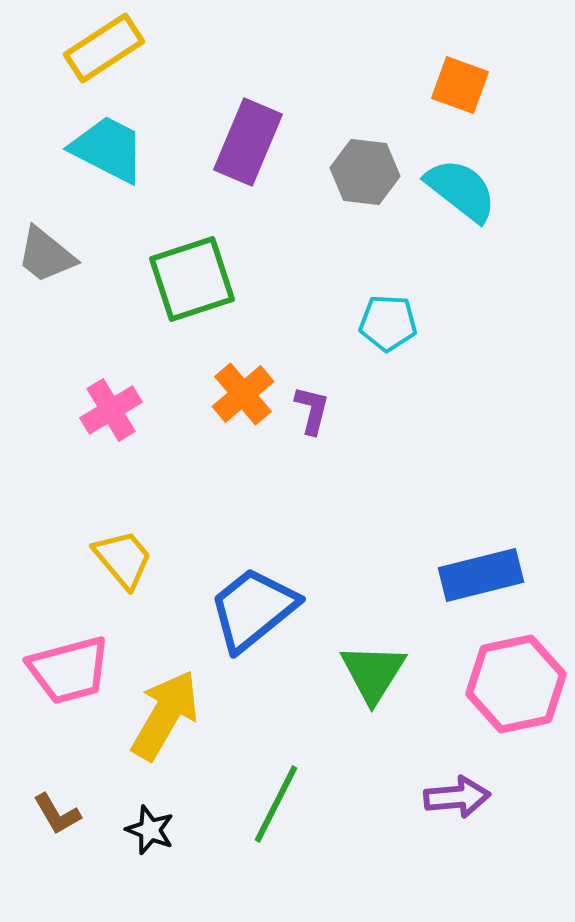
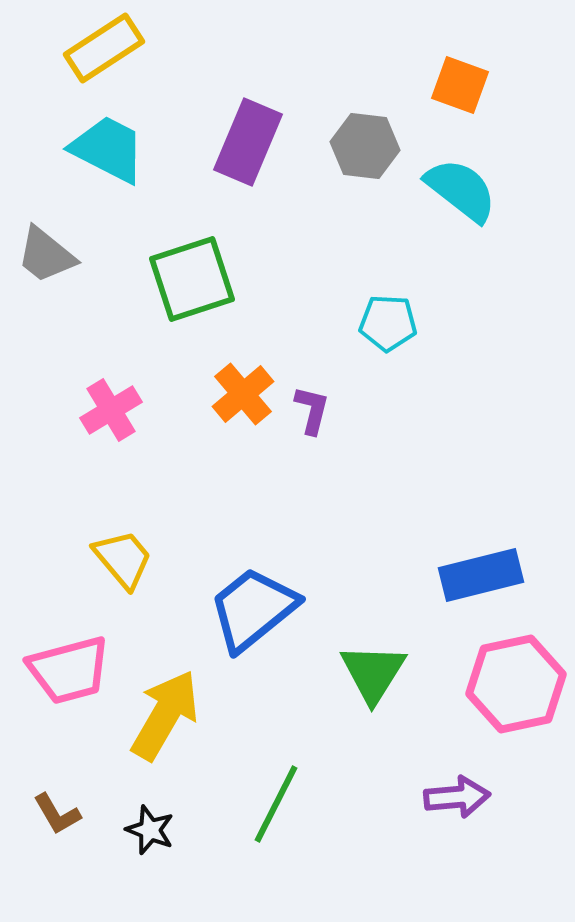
gray hexagon: moved 26 px up
